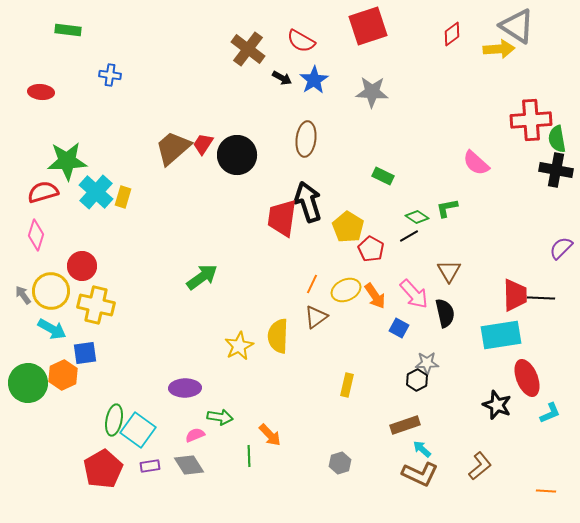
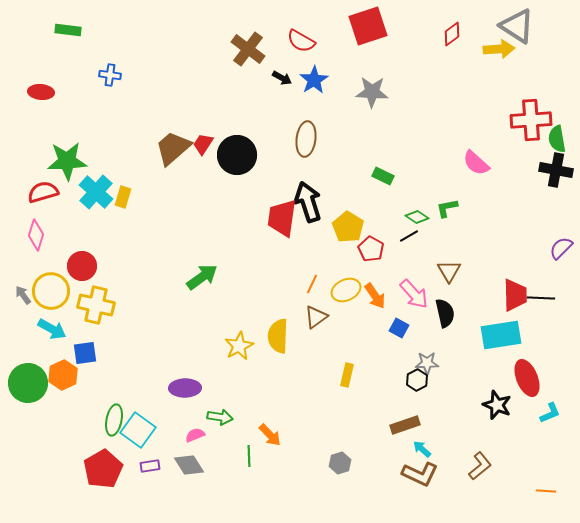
yellow rectangle at (347, 385): moved 10 px up
